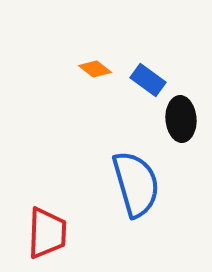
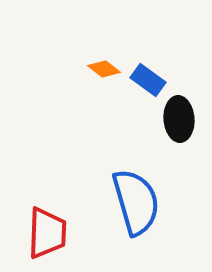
orange diamond: moved 9 px right
black ellipse: moved 2 px left
blue semicircle: moved 18 px down
